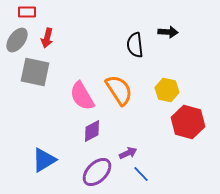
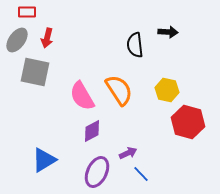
purple ellipse: rotated 20 degrees counterclockwise
